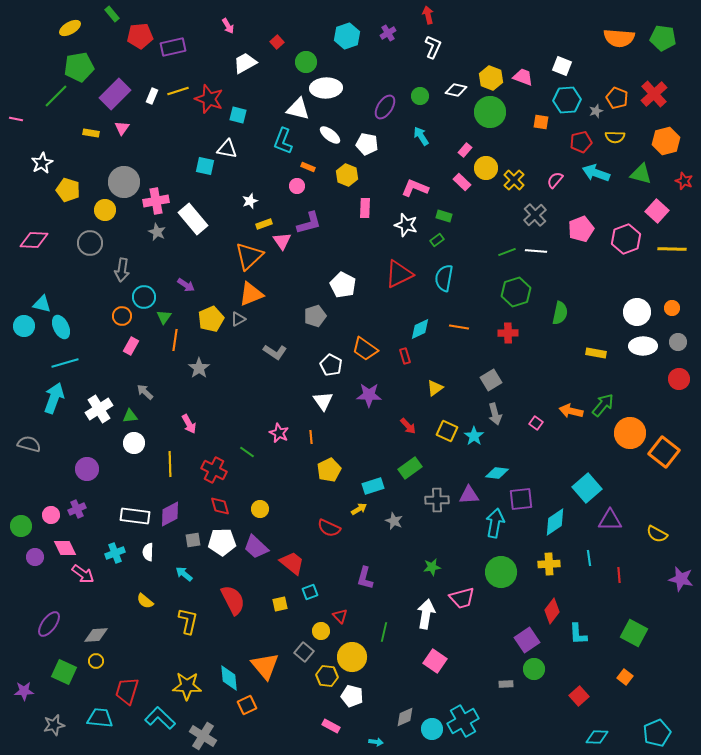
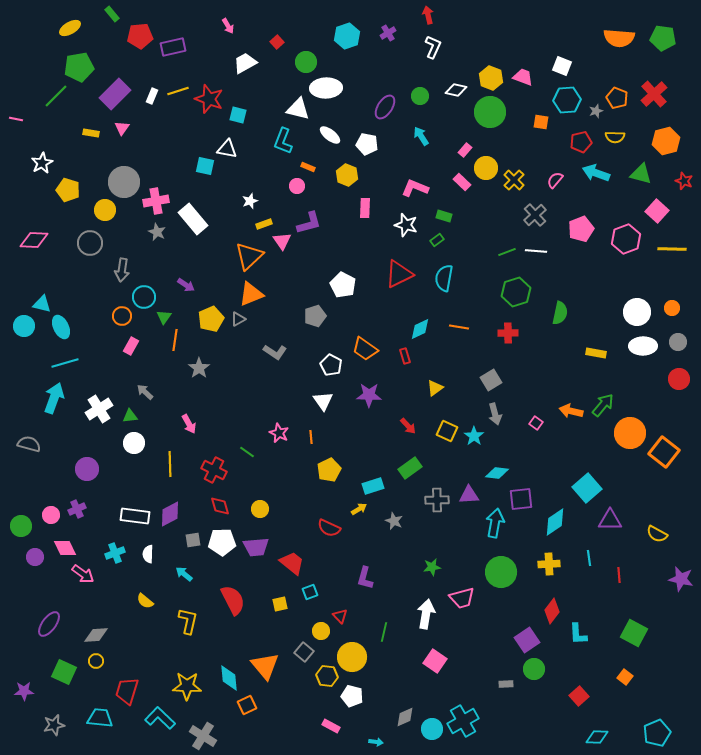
purple trapezoid at (256, 547): rotated 48 degrees counterclockwise
white semicircle at (148, 552): moved 2 px down
